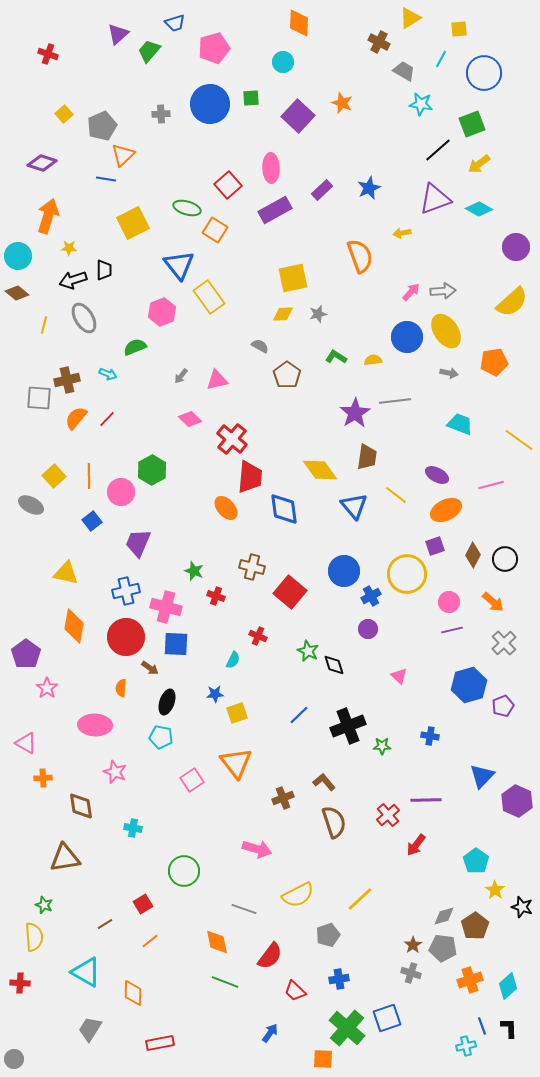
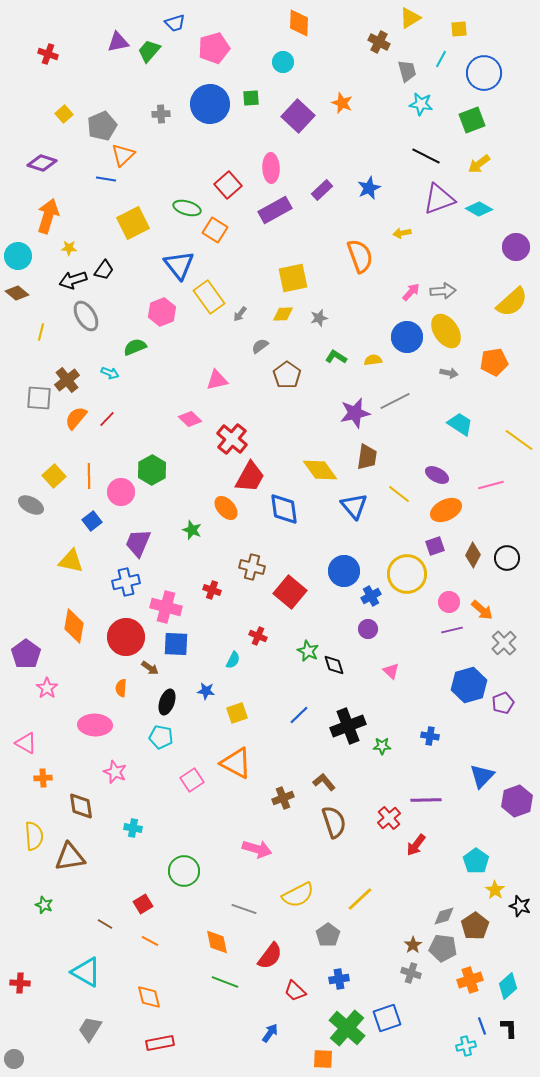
purple triangle at (118, 34): moved 8 px down; rotated 30 degrees clockwise
gray trapezoid at (404, 71): moved 3 px right; rotated 45 degrees clockwise
green square at (472, 124): moved 4 px up
black line at (438, 150): moved 12 px left, 6 px down; rotated 68 degrees clockwise
purple triangle at (435, 199): moved 4 px right
black trapezoid at (104, 270): rotated 35 degrees clockwise
gray star at (318, 314): moved 1 px right, 4 px down
gray ellipse at (84, 318): moved 2 px right, 2 px up
yellow line at (44, 325): moved 3 px left, 7 px down
gray semicircle at (260, 346): rotated 66 degrees counterclockwise
cyan arrow at (108, 374): moved 2 px right, 1 px up
gray arrow at (181, 376): moved 59 px right, 62 px up
brown cross at (67, 380): rotated 25 degrees counterclockwise
gray line at (395, 401): rotated 20 degrees counterclockwise
purple star at (355, 413): rotated 20 degrees clockwise
cyan trapezoid at (460, 424): rotated 12 degrees clockwise
red trapezoid at (250, 477): rotated 24 degrees clockwise
yellow line at (396, 495): moved 3 px right, 1 px up
black circle at (505, 559): moved 2 px right, 1 px up
green star at (194, 571): moved 2 px left, 41 px up
yellow triangle at (66, 573): moved 5 px right, 12 px up
blue cross at (126, 591): moved 9 px up
red cross at (216, 596): moved 4 px left, 6 px up
orange arrow at (493, 602): moved 11 px left, 8 px down
pink triangle at (399, 676): moved 8 px left, 5 px up
blue star at (215, 694): moved 9 px left, 3 px up; rotated 12 degrees clockwise
purple pentagon at (503, 706): moved 3 px up
orange triangle at (236, 763): rotated 24 degrees counterclockwise
purple hexagon at (517, 801): rotated 16 degrees clockwise
red cross at (388, 815): moved 1 px right, 3 px down
brown triangle at (65, 858): moved 5 px right, 1 px up
black star at (522, 907): moved 2 px left, 1 px up
brown line at (105, 924): rotated 63 degrees clockwise
gray pentagon at (328, 935): rotated 15 degrees counterclockwise
yellow semicircle at (34, 937): moved 101 px up
orange line at (150, 941): rotated 66 degrees clockwise
orange diamond at (133, 993): moved 16 px right, 4 px down; rotated 16 degrees counterclockwise
